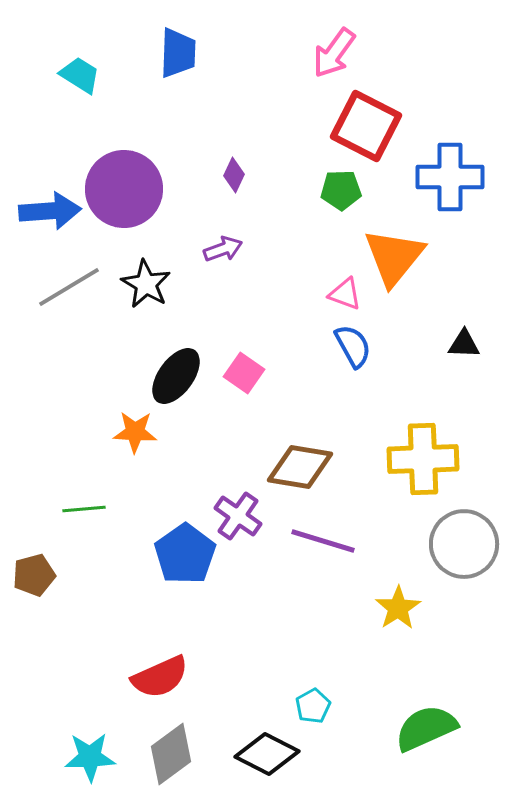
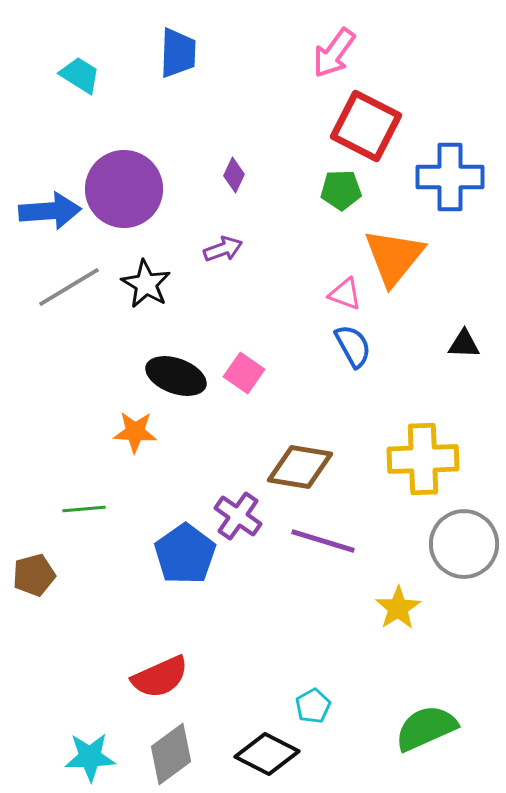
black ellipse: rotated 74 degrees clockwise
